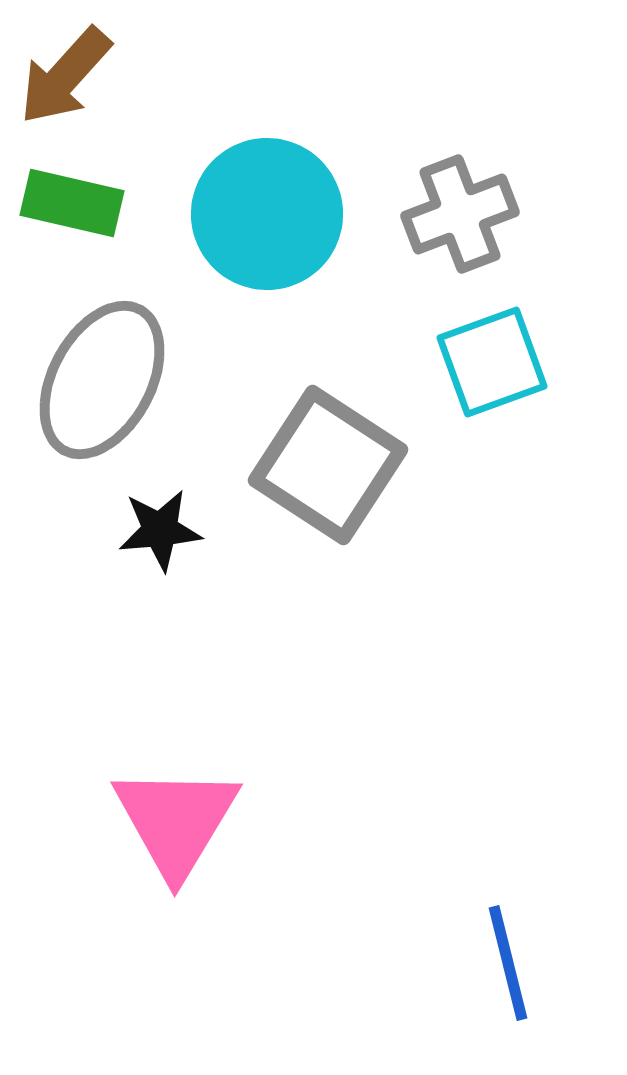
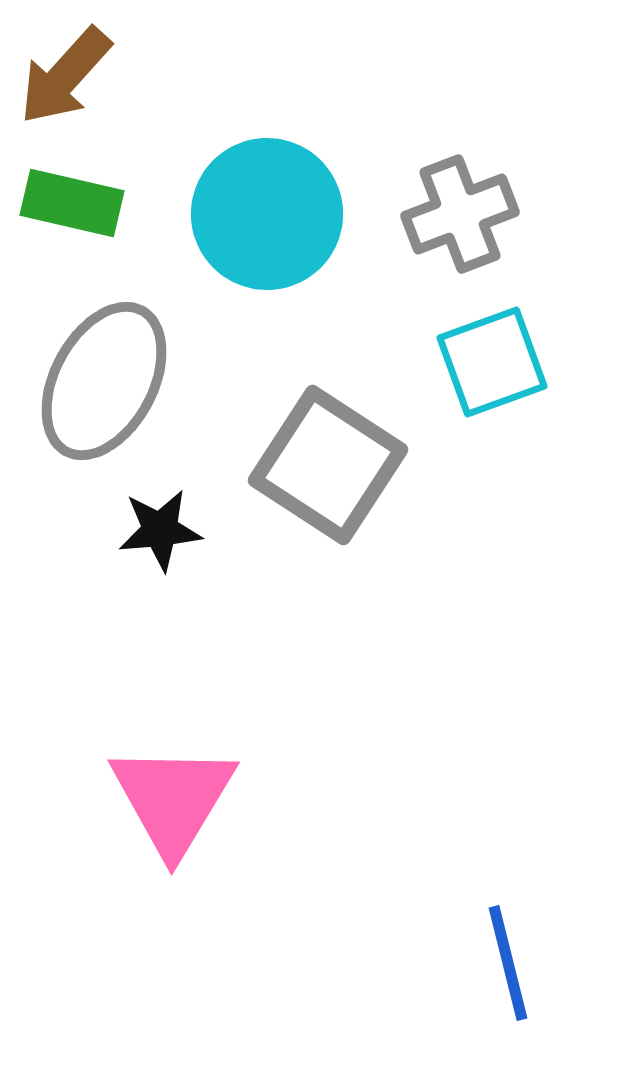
gray ellipse: moved 2 px right, 1 px down
pink triangle: moved 3 px left, 22 px up
